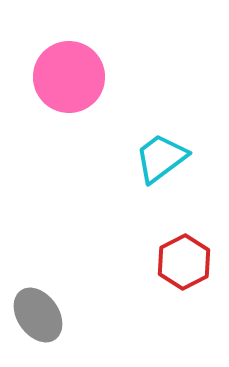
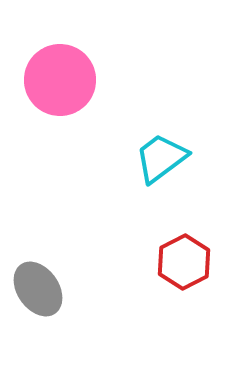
pink circle: moved 9 px left, 3 px down
gray ellipse: moved 26 px up
